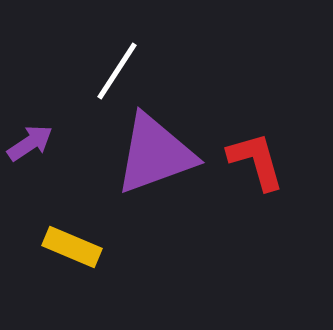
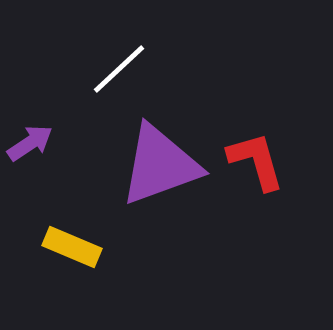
white line: moved 2 px right, 2 px up; rotated 14 degrees clockwise
purple triangle: moved 5 px right, 11 px down
